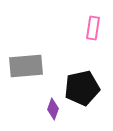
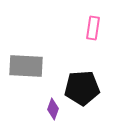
gray rectangle: rotated 8 degrees clockwise
black pentagon: rotated 8 degrees clockwise
